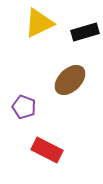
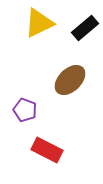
black rectangle: moved 4 px up; rotated 24 degrees counterclockwise
purple pentagon: moved 1 px right, 3 px down
